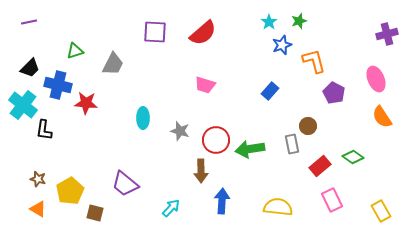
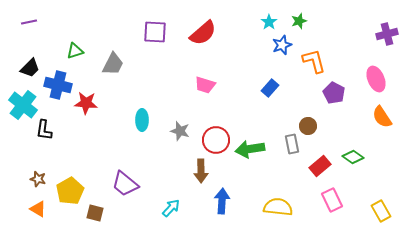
blue rectangle: moved 3 px up
cyan ellipse: moved 1 px left, 2 px down
